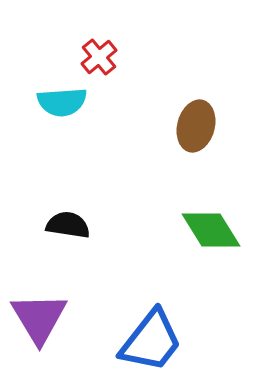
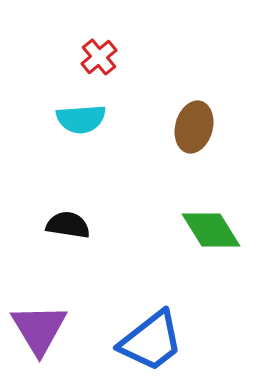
cyan semicircle: moved 19 px right, 17 px down
brown ellipse: moved 2 px left, 1 px down
purple triangle: moved 11 px down
blue trapezoid: rotated 14 degrees clockwise
